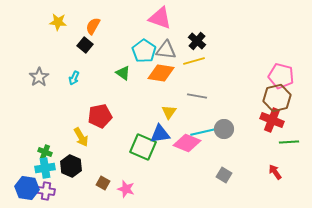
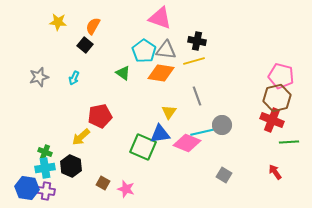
black cross: rotated 30 degrees counterclockwise
gray star: rotated 18 degrees clockwise
gray line: rotated 60 degrees clockwise
gray circle: moved 2 px left, 4 px up
yellow arrow: rotated 78 degrees clockwise
